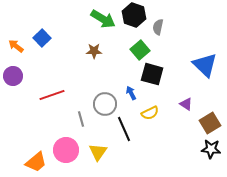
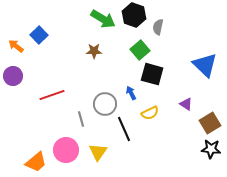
blue square: moved 3 px left, 3 px up
